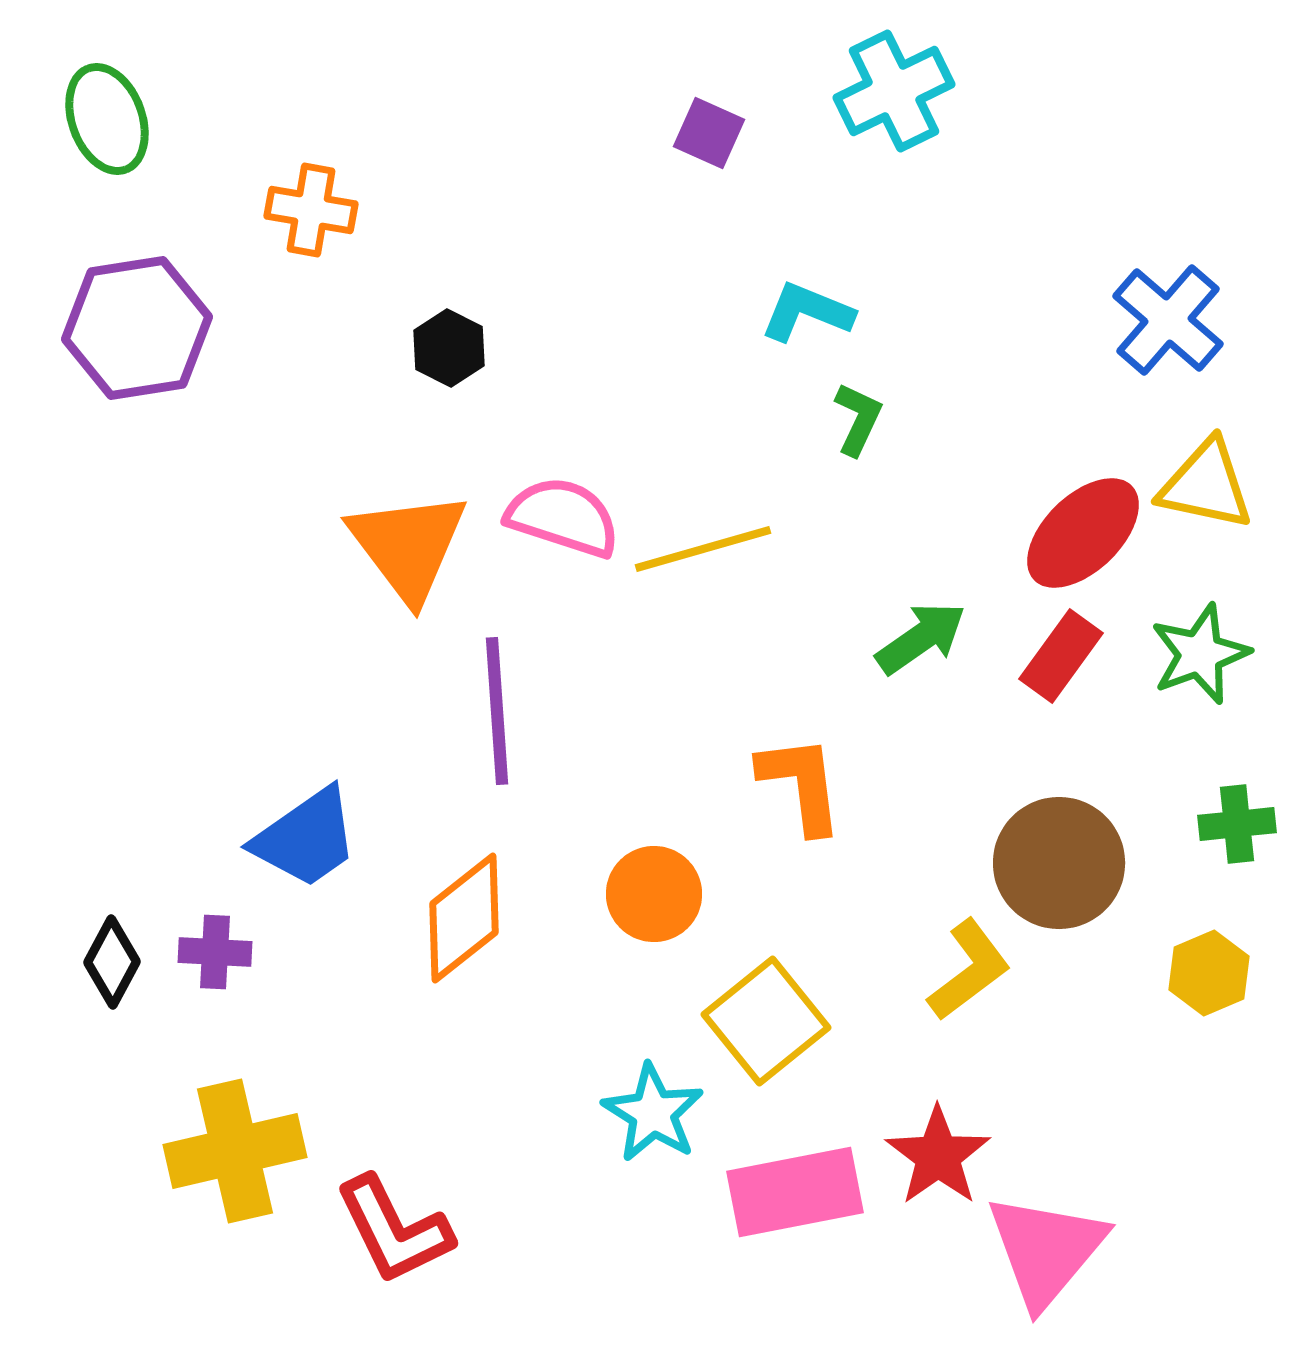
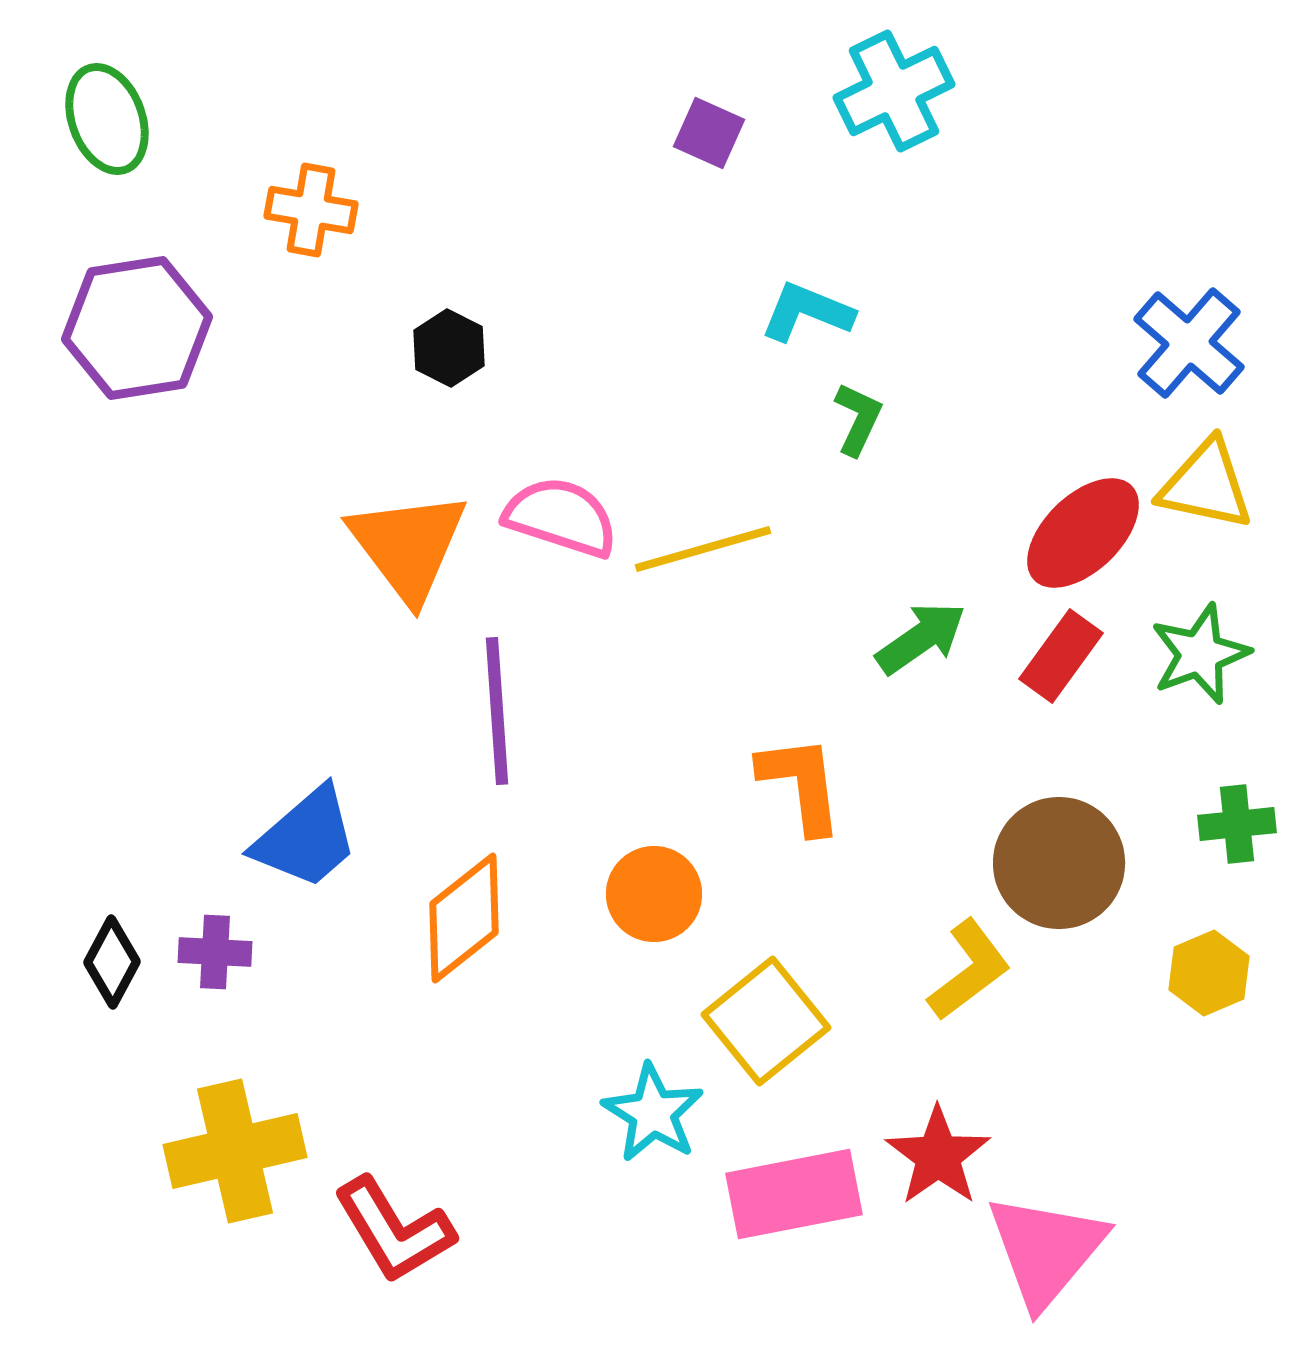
blue cross: moved 21 px right, 23 px down
pink semicircle: moved 2 px left
blue trapezoid: rotated 6 degrees counterclockwise
pink rectangle: moved 1 px left, 2 px down
red L-shape: rotated 5 degrees counterclockwise
